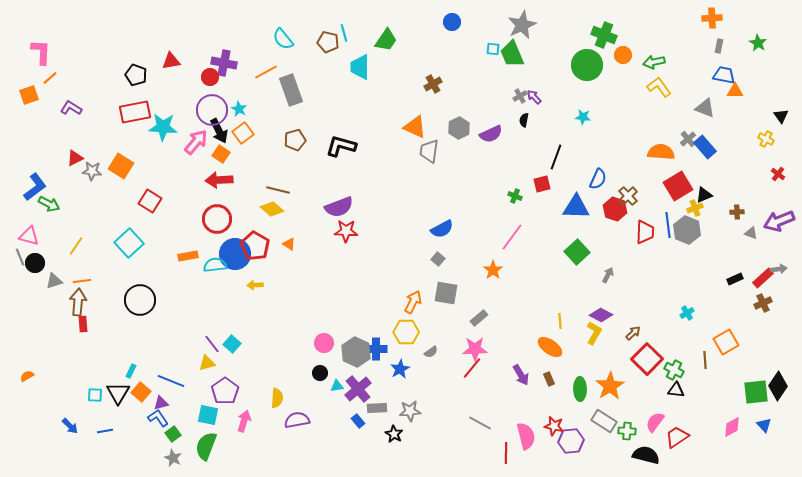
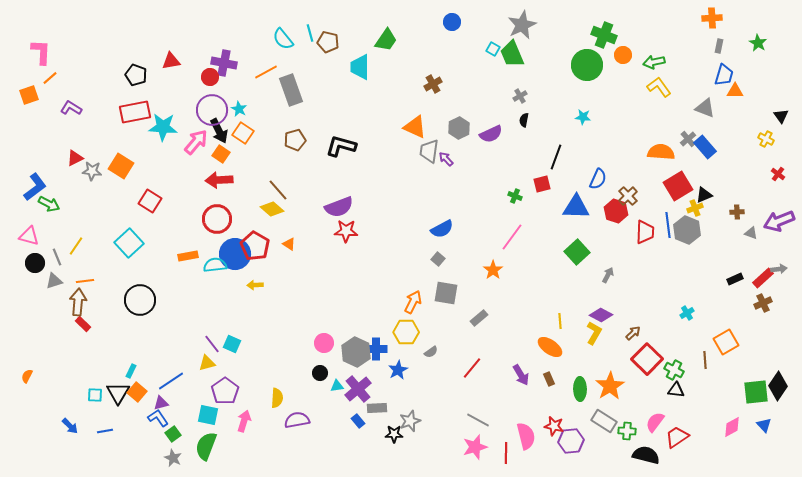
cyan line at (344, 33): moved 34 px left
cyan square at (493, 49): rotated 24 degrees clockwise
blue trapezoid at (724, 75): rotated 95 degrees clockwise
purple arrow at (534, 97): moved 88 px left, 62 px down
orange square at (243, 133): rotated 20 degrees counterclockwise
brown line at (278, 190): rotated 35 degrees clockwise
red hexagon at (615, 209): moved 1 px right, 2 px down
gray line at (20, 257): moved 37 px right
orange line at (82, 281): moved 3 px right
red rectangle at (83, 324): rotated 42 degrees counterclockwise
cyan square at (232, 344): rotated 18 degrees counterclockwise
pink star at (475, 349): moved 98 px down; rotated 15 degrees counterclockwise
blue star at (400, 369): moved 2 px left, 1 px down
orange semicircle at (27, 376): rotated 32 degrees counterclockwise
blue line at (171, 381): rotated 56 degrees counterclockwise
orange square at (141, 392): moved 4 px left
gray star at (410, 411): moved 10 px down; rotated 15 degrees counterclockwise
gray line at (480, 423): moved 2 px left, 3 px up
black star at (394, 434): rotated 30 degrees counterclockwise
